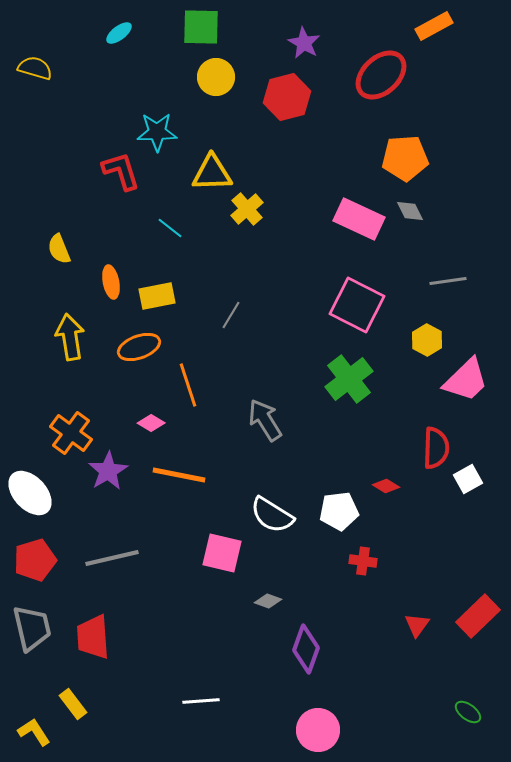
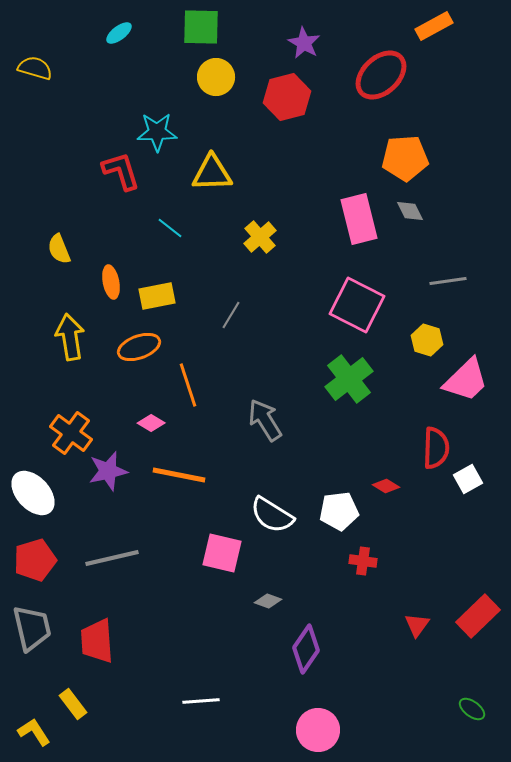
yellow cross at (247, 209): moved 13 px right, 28 px down
pink rectangle at (359, 219): rotated 51 degrees clockwise
yellow hexagon at (427, 340): rotated 12 degrees counterclockwise
purple star at (108, 471): rotated 18 degrees clockwise
white ellipse at (30, 493): moved 3 px right
red trapezoid at (93, 637): moved 4 px right, 4 px down
purple diamond at (306, 649): rotated 15 degrees clockwise
green ellipse at (468, 712): moved 4 px right, 3 px up
